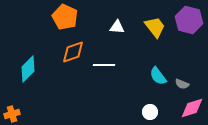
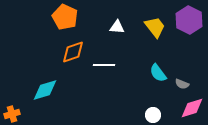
purple hexagon: rotated 12 degrees clockwise
cyan diamond: moved 17 px right, 21 px down; rotated 28 degrees clockwise
cyan semicircle: moved 3 px up
white circle: moved 3 px right, 3 px down
